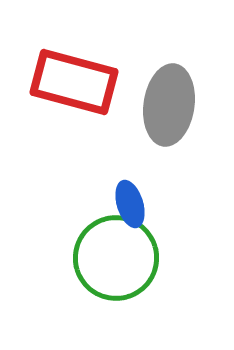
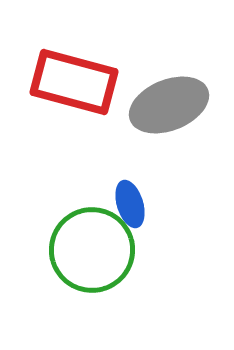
gray ellipse: rotated 60 degrees clockwise
green circle: moved 24 px left, 8 px up
